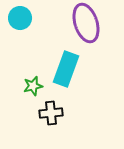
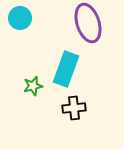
purple ellipse: moved 2 px right
black cross: moved 23 px right, 5 px up
